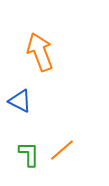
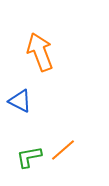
orange line: moved 1 px right
green L-shape: moved 3 px down; rotated 100 degrees counterclockwise
